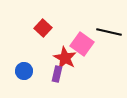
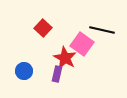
black line: moved 7 px left, 2 px up
